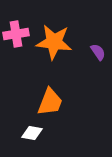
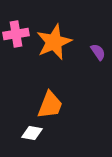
orange star: rotated 30 degrees counterclockwise
orange trapezoid: moved 3 px down
